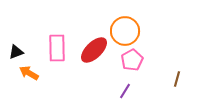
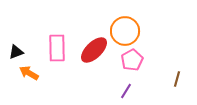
purple line: moved 1 px right
